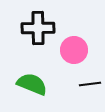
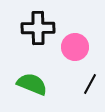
pink circle: moved 1 px right, 3 px up
black line: rotated 55 degrees counterclockwise
